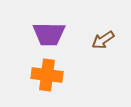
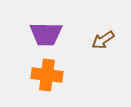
purple trapezoid: moved 3 px left
